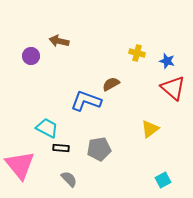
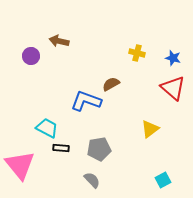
blue star: moved 6 px right, 3 px up
gray semicircle: moved 23 px right, 1 px down
